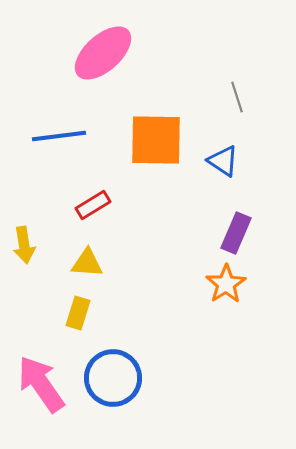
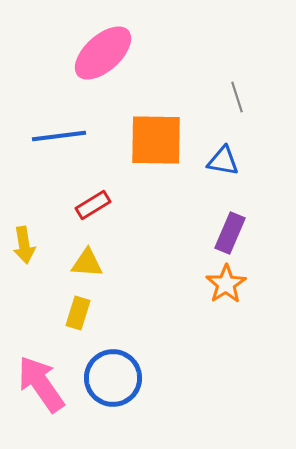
blue triangle: rotated 24 degrees counterclockwise
purple rectangle: moved 6 px left
